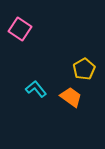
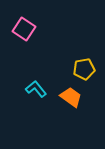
pink square: moved 4 px right
yellow pentagon: rotated 20 degrees clockwise
